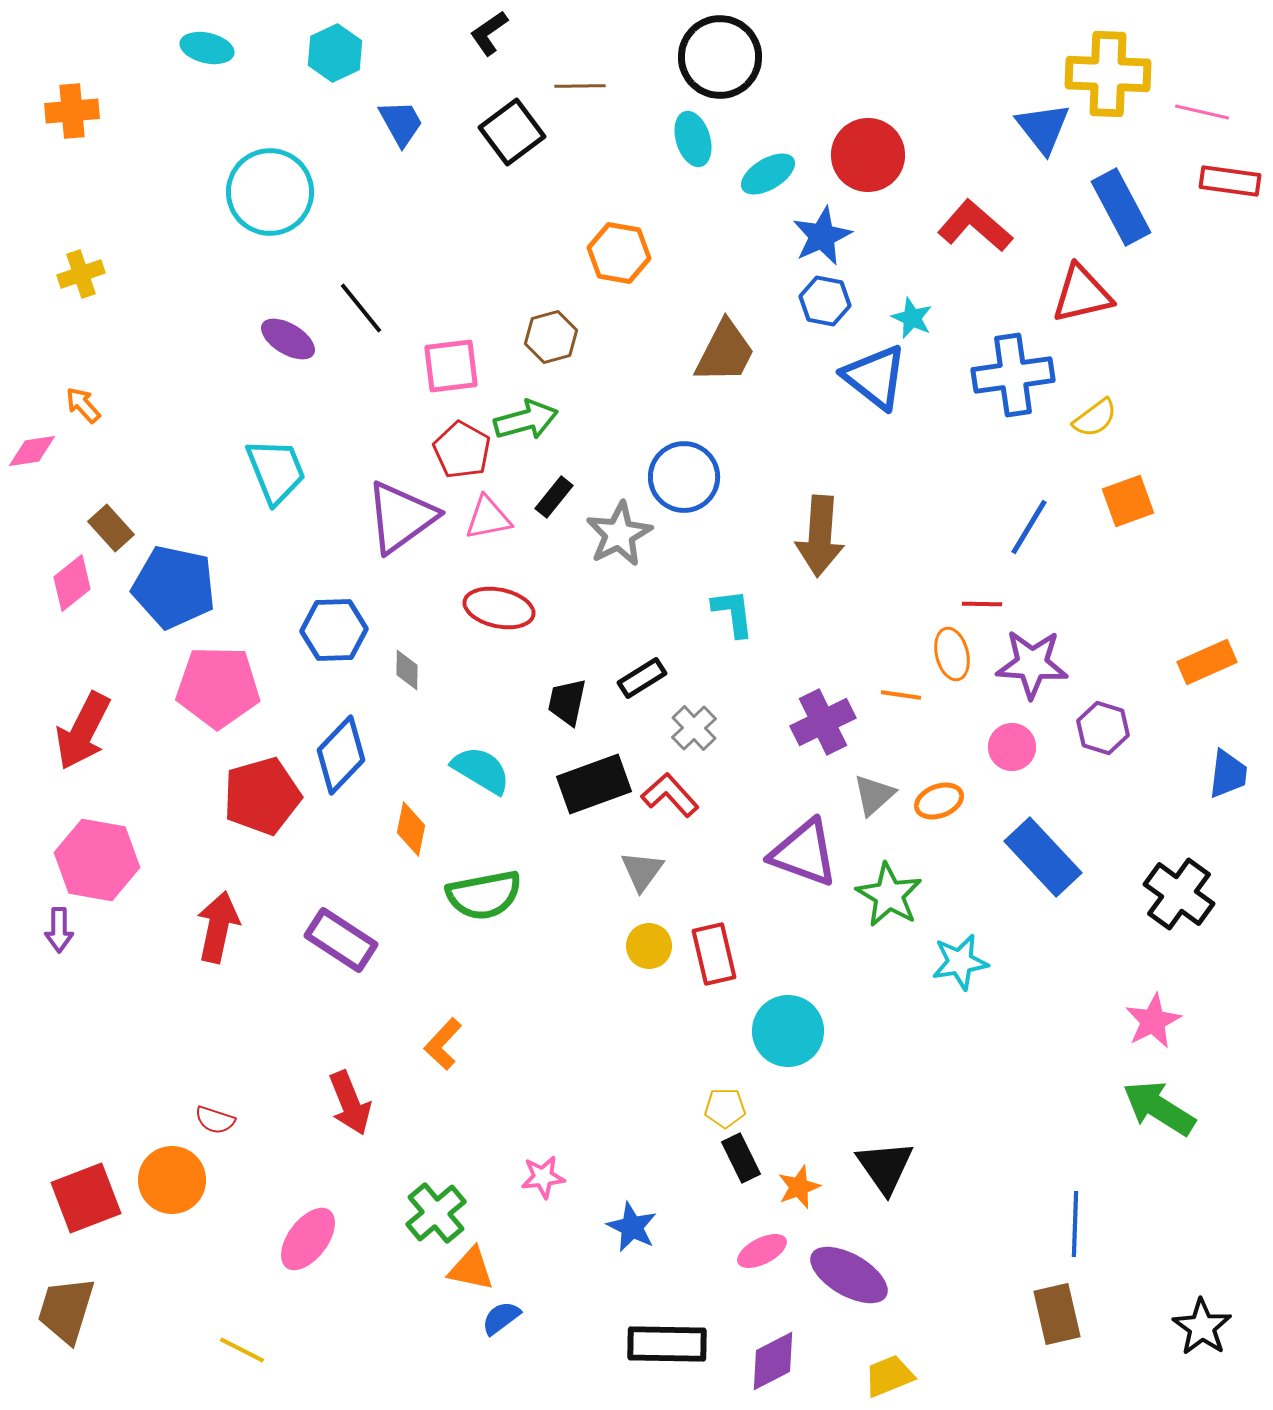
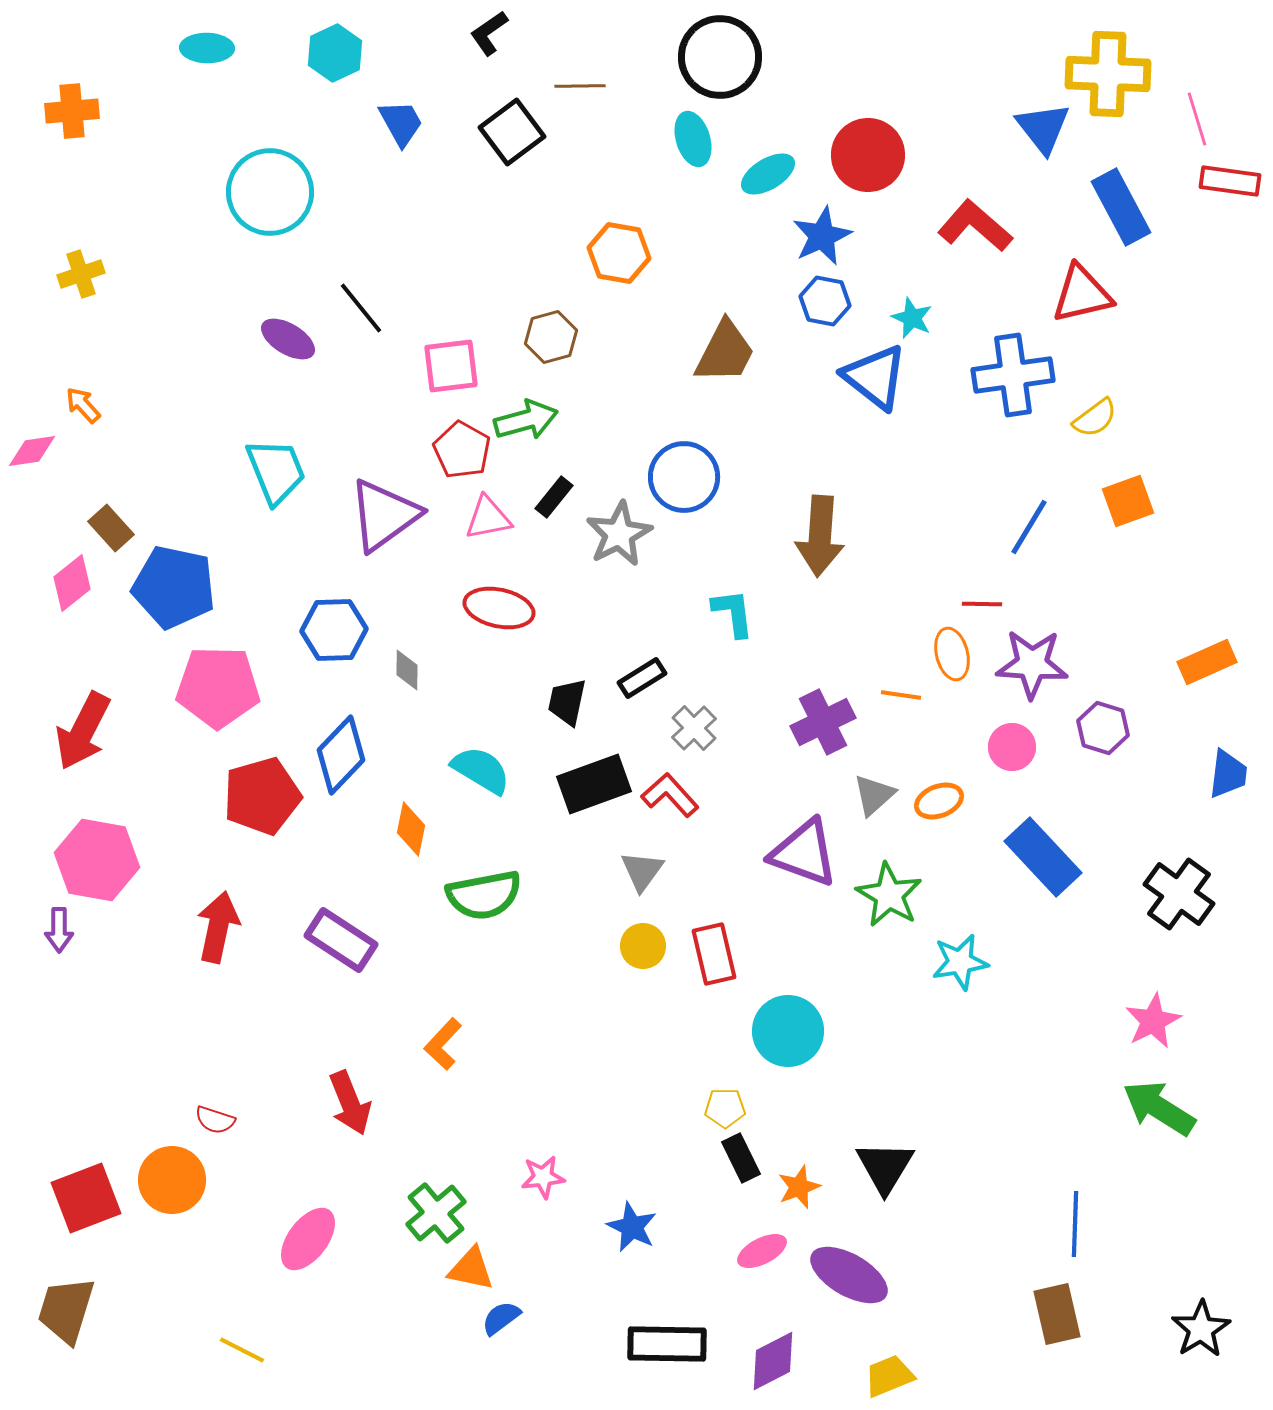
cyan ellipse at (207, 48): rotated 12 degrees counterclockwise
pink line at (1202, 112): moved 5 px left, 7 px down; rotated 60 degrees clockwise
purple triangle at (401, 517): moved 17 px left, 2 px up
yellow circle at (649, 946): moved 6 px left
black triangle at (885, 1167): rotated 6 degrees clockwise
black star at (1202, 1327): moved 1 px left, 2 px down; rotated 6 degrees clockwise
